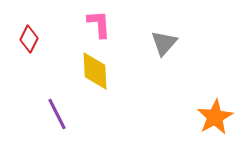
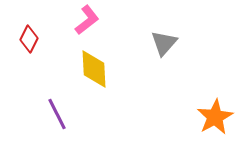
pink L-shape: moved 12 px left, 4 px up; rotated 56 degrees clockwise
yellow diamond: moved 1 px left, 2 px up
